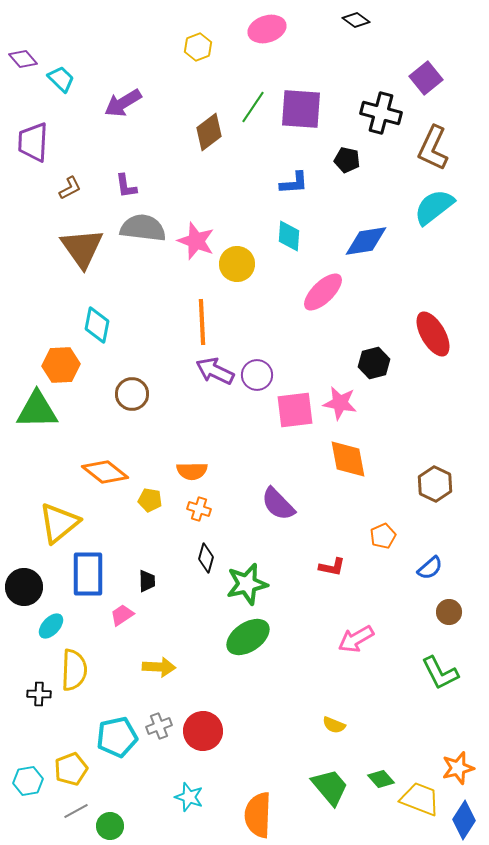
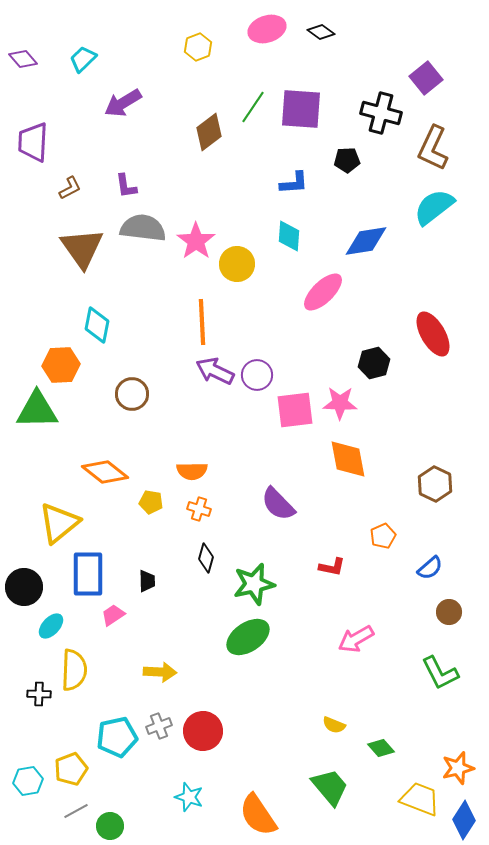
black diamond at (356, 20): moved 35 px left, 12 px down
cyan trapezoid at (61, 79): moved 22 px right, 20 px up; rotated 88 degrees counterclockwise
black pentagon at (347, 160): rotated 15 degrees counterclockwise
pink star at (196, 241): rotated 15 degrees clockwise
pink star at (340, 403): rotated 8 degrees counterclockwise
yellow pentagon at (150, 500): moved 1 px right, 2 px down
green star at (247, 584): moved 7 px right
pink trapezoid at (122, 615): moved 9 px left
yellow arrow at (159, 667): moved 1 px right, 5 px down
green diamond at (381, 779): moved 31 px up
orange semicircle at (258, 815): rotated 36 degrees counterclockwise
